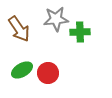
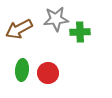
brown arrow: rotated 96 degrees clockwise
green ellipse: rotated 55 degrees counterclockwise
